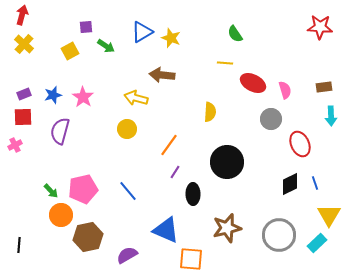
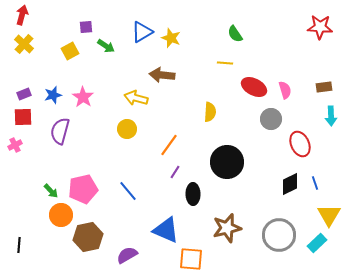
red ellipse at (253, 83): moved 1 px right, 4 px down
